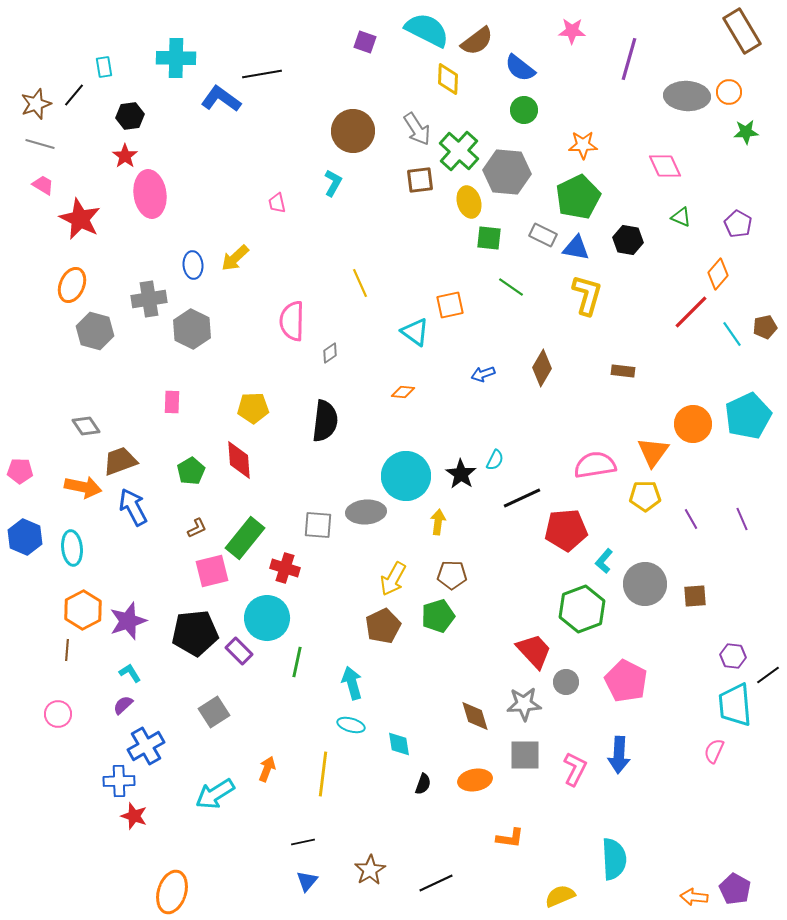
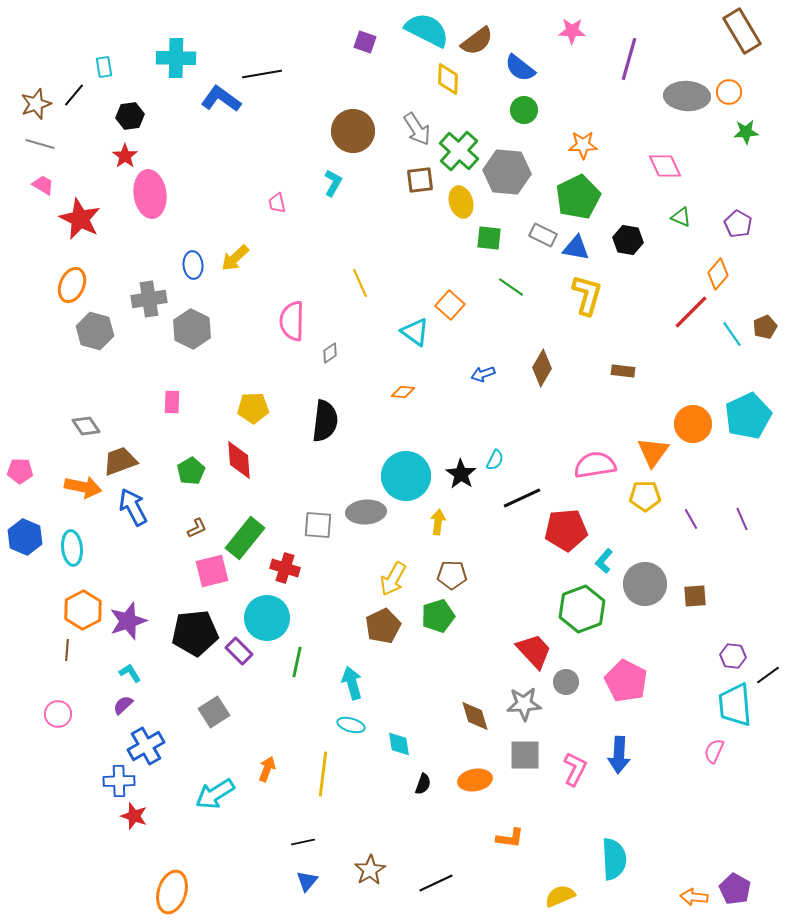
yellow ellipse at (469, 202): moved 8 px left
orange square at (450, 305): rotated 36 degrees counterclockwise
brown pentagon at (765, 327): rotated 10 degrees counterclockwise
